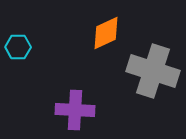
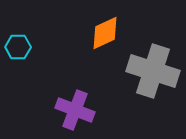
orange diamond: moved 1 px left
purple cross: rotated 18 degrees clockwise
